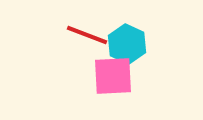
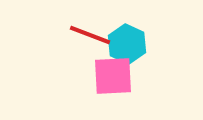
red line: moved 3 px right
